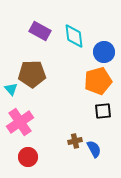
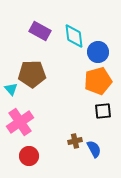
blue circle: moved 6 px left
red circle: moved 1 px right, 1 px up
